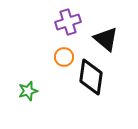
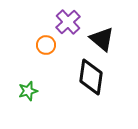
purple cross: rotated 25 degrees counterclockwise
black triangle: moved 4 px left
orange circle: moved 18 px left, 12 px up
